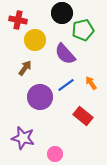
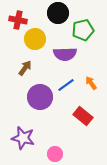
black circle: moved 4 px left
yellow circle: moved 1 px up
purple semicircle: rotated 50 degrees counterclockwise
